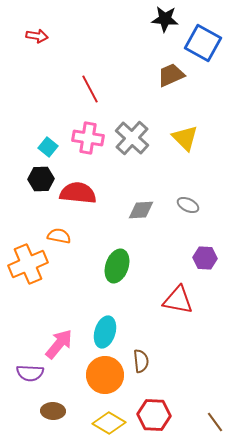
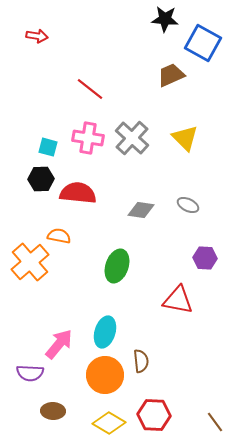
red line: rotated 24 degrees counterclockwise
cyan square: rotated 24 degrees counterclockwise
gray diamond: rotated 12 degrees clockwise
orange cross: moved 2 px right, 2 px up; rotated 18 degrees counterclockwise
